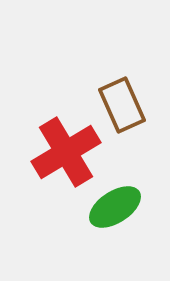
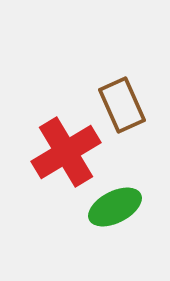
green ellipse: rotated 6 degrees clockwise
